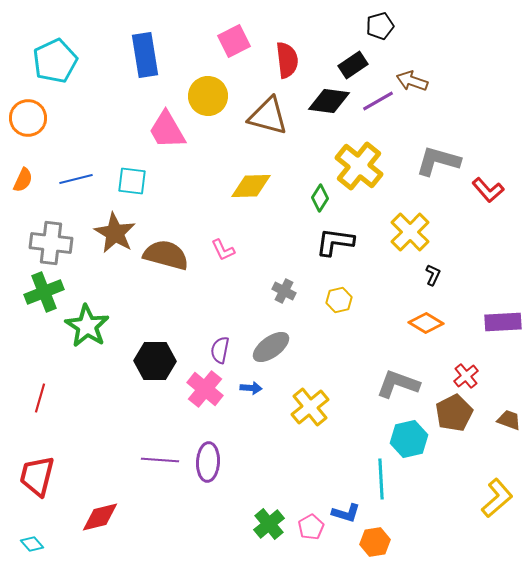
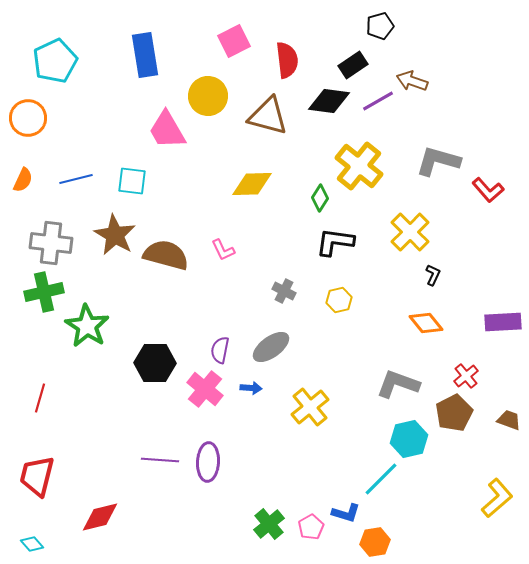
yellow diamond at (251, 186): moved 1 px right, 2 px up
brown star at (115, 233): moved 2 px down
green cross at (44, 292): rotated 9 degrees clockwise
orange diamond at (426, 323): rotated 20 degrees clockwise
black hexagon at (155, 361): moved 2 px down
cyan line at (381, 479): rotated 48 degrees clockwise
